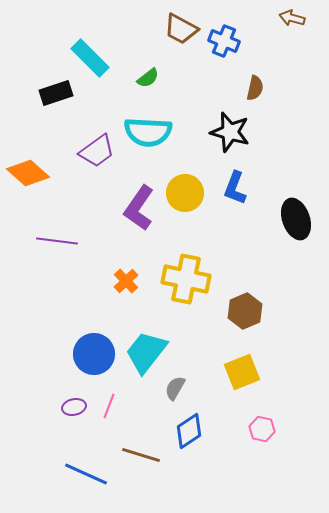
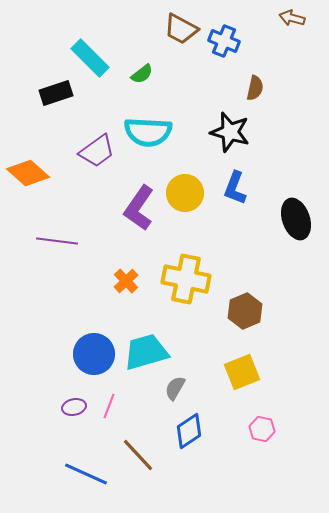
green semicircle: moved 6 px left, 4 px up
cyan trapezoid: rotated 36 degrees clockwise
brown line: moved 3 px left; rotated 30 degrees clockwise
